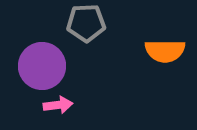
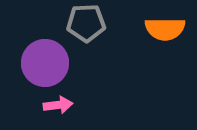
orange semicircle: moved 22 px up
purple circle: moved 3 px right, 3 px up
